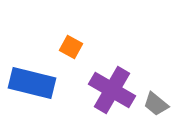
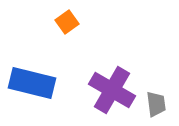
orange square: moved 4 px left, 25 px up; rotated 25 degrees clockwise
gray trapezoid: rotated 136 degrees counterclockwise
